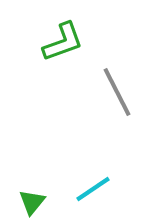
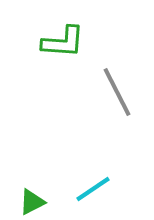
green L-shape: rotated 24 degrees clockwise
green triangle: rotated 24 degrees clockwise
